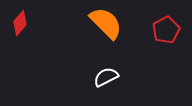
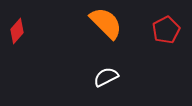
red diamond: moved 3 px left, 8 px down
